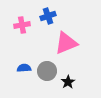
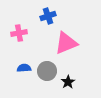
pink cross: moved 3 px left, 8 px down
